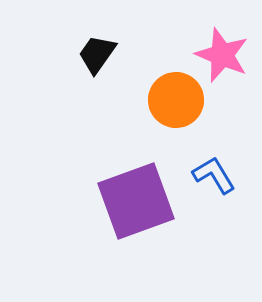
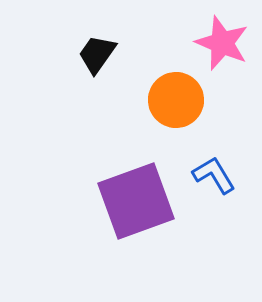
pink star: moved 12 px up
